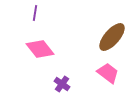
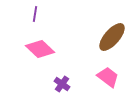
purple line: moved 1 px down
pink diamond: rotated 8 degrees counterclockwise
pink trapezoid: moved 4 px down
